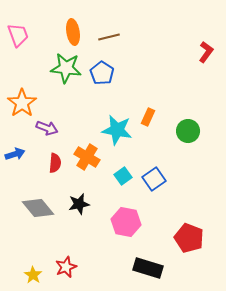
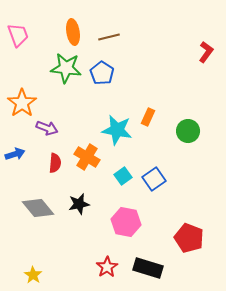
red star: moved 41 px right; rotated 10 degrees counterclockwise
